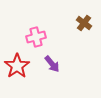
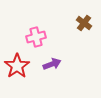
purple arrow: rotated 72 degrees counterclockwise
